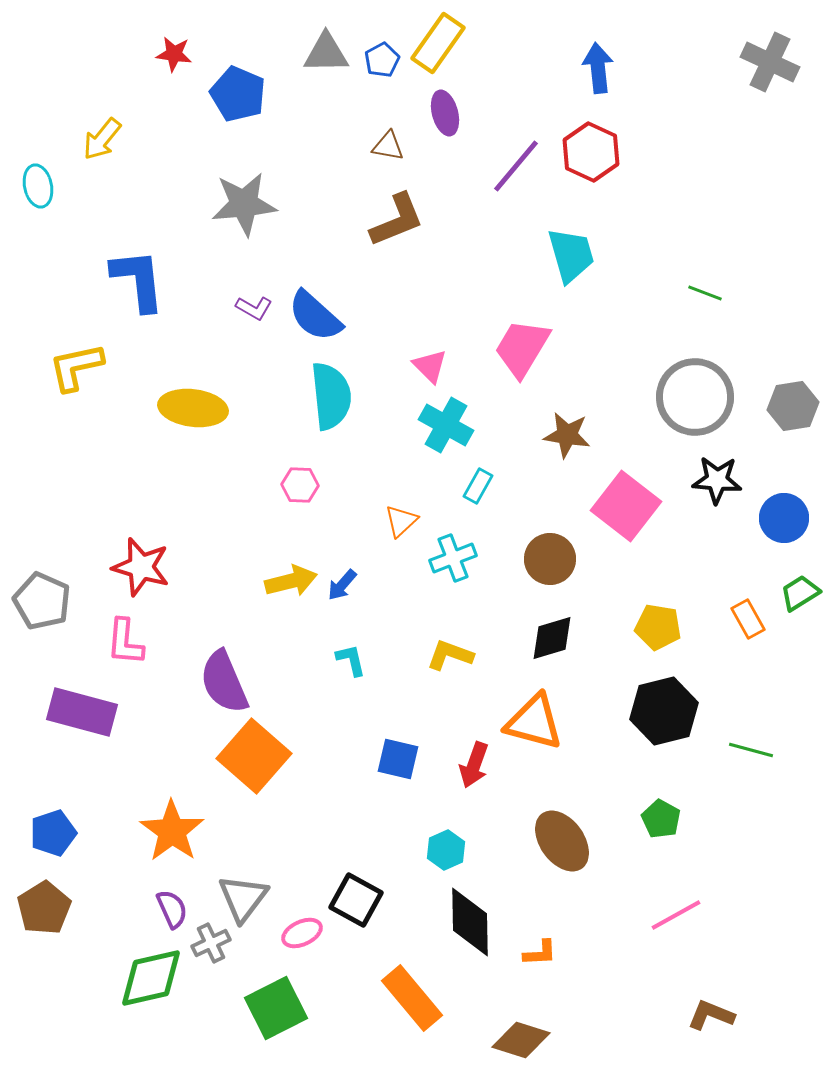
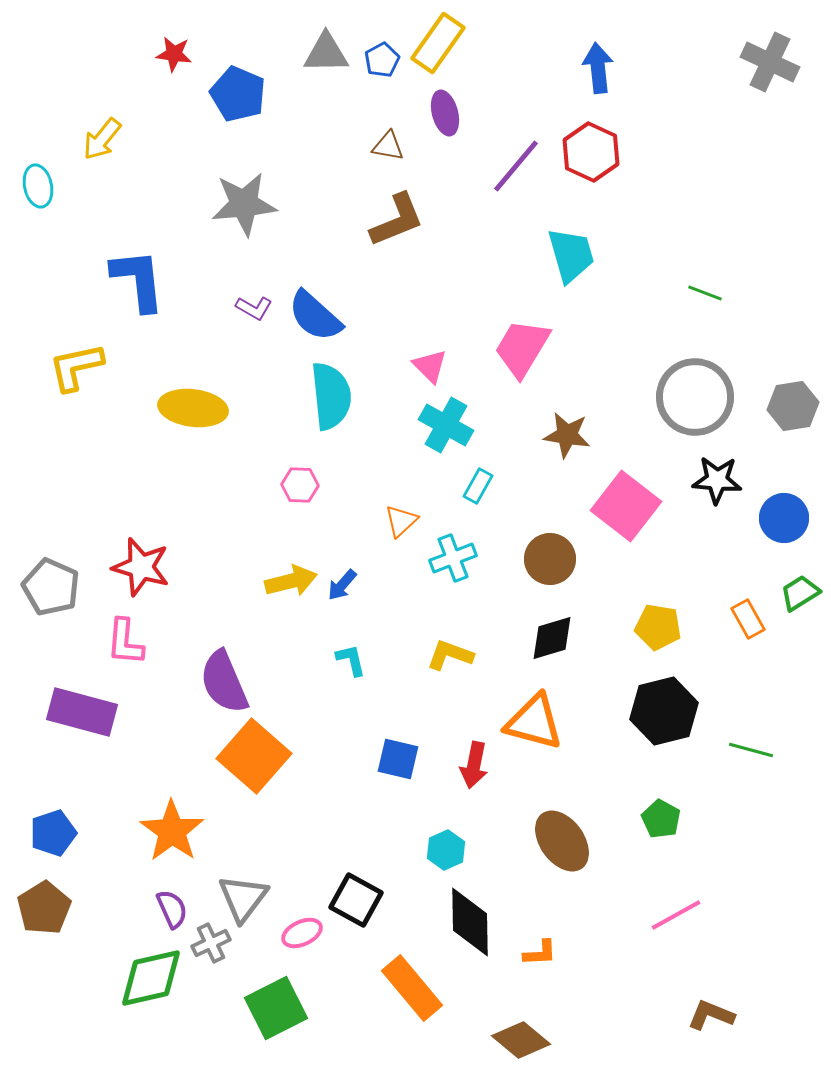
gray pentagon at (42, 601): moved 9 px right, 14 px up
red arrow at (474, 765): rotated 9 degrees counterclockwise
orange rectangle at (412, 998): moved 10 px up
brown diamond at (521, 1040): rotated 22 degrees clockwise
